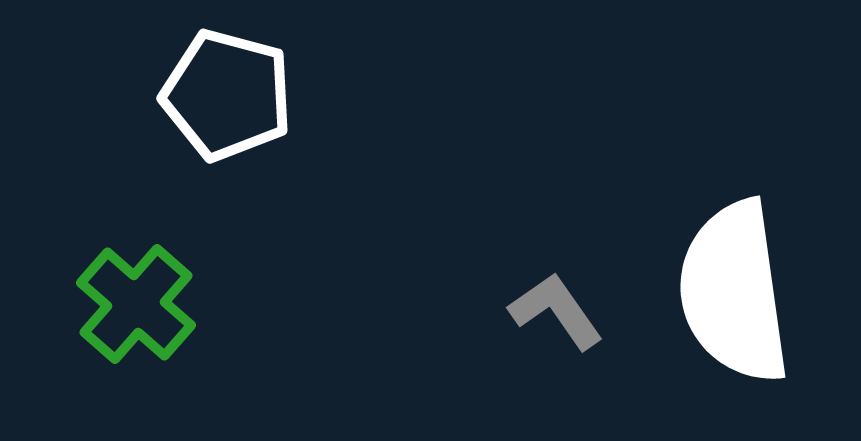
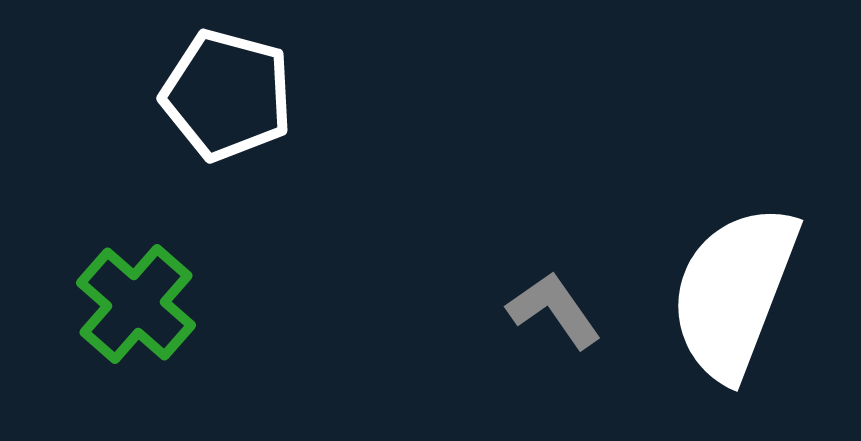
white semicircle: rotated 29 degrees clockwise
gray L-shape: moved 2 px left, 1 px up
